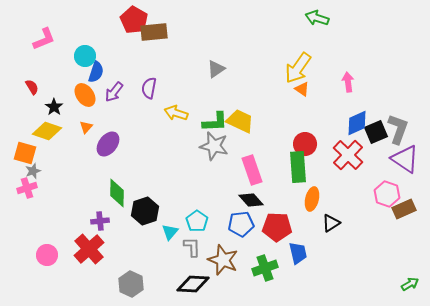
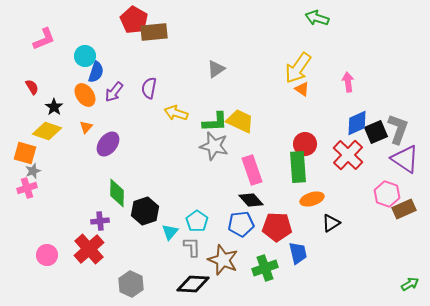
orange ellipse at (312, 199): rotated 60 degrees clockwise
